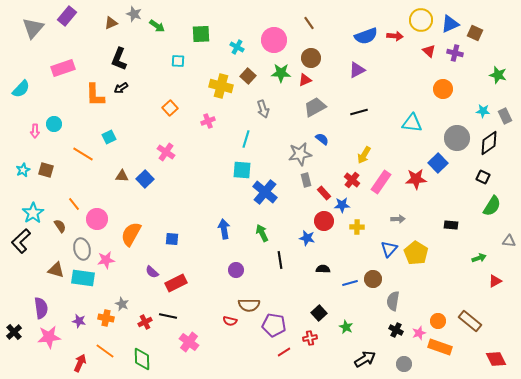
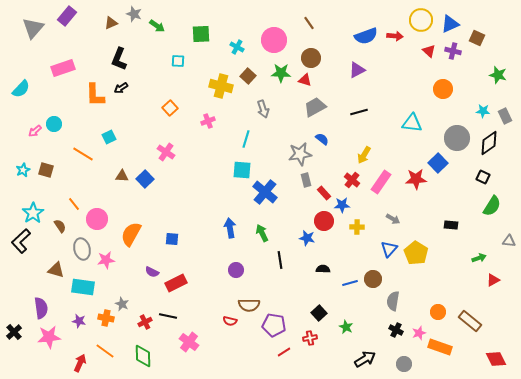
brown square at (475, 33): moved 2 px right, 5 px down
purple cross at (455, 53): moved 2 px left, 2 px up
red triangle at (305, 80): rotated 40 degrees clockwise
pink arrow at (35, 131): rotated 48 degrees clockwise
gray arrow at (398, 219): moved 5 px left; rotated 32 degrees clockwise
blue arrow at (224, 229): moved 6 px right, 1 px up
purple semicircle at (152, 272): rotated 16 degrees counterclockwise
cyan rectangle at (83, 278): moved 9 px down
red triangle at (495, 281): moved 2 px left, 1 px up
orange circle at (438, 321): moved 9 px up
green diamond at (142, 359): moved 1 px right, 3 px up
